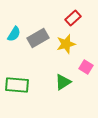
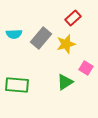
cyan semicircle: rotated 56 degrees clockwise
gray rectangle: moved 3 px right; rotated 20 degrees counterclockwise
pink square: moved 1 px down
green triangle: moved 2 px right
